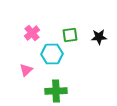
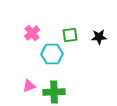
pink triangle: moved 3 px right, 16 px down; rotated 24 degrees clockwise
green cross: moved 2 px left, 1 px down
